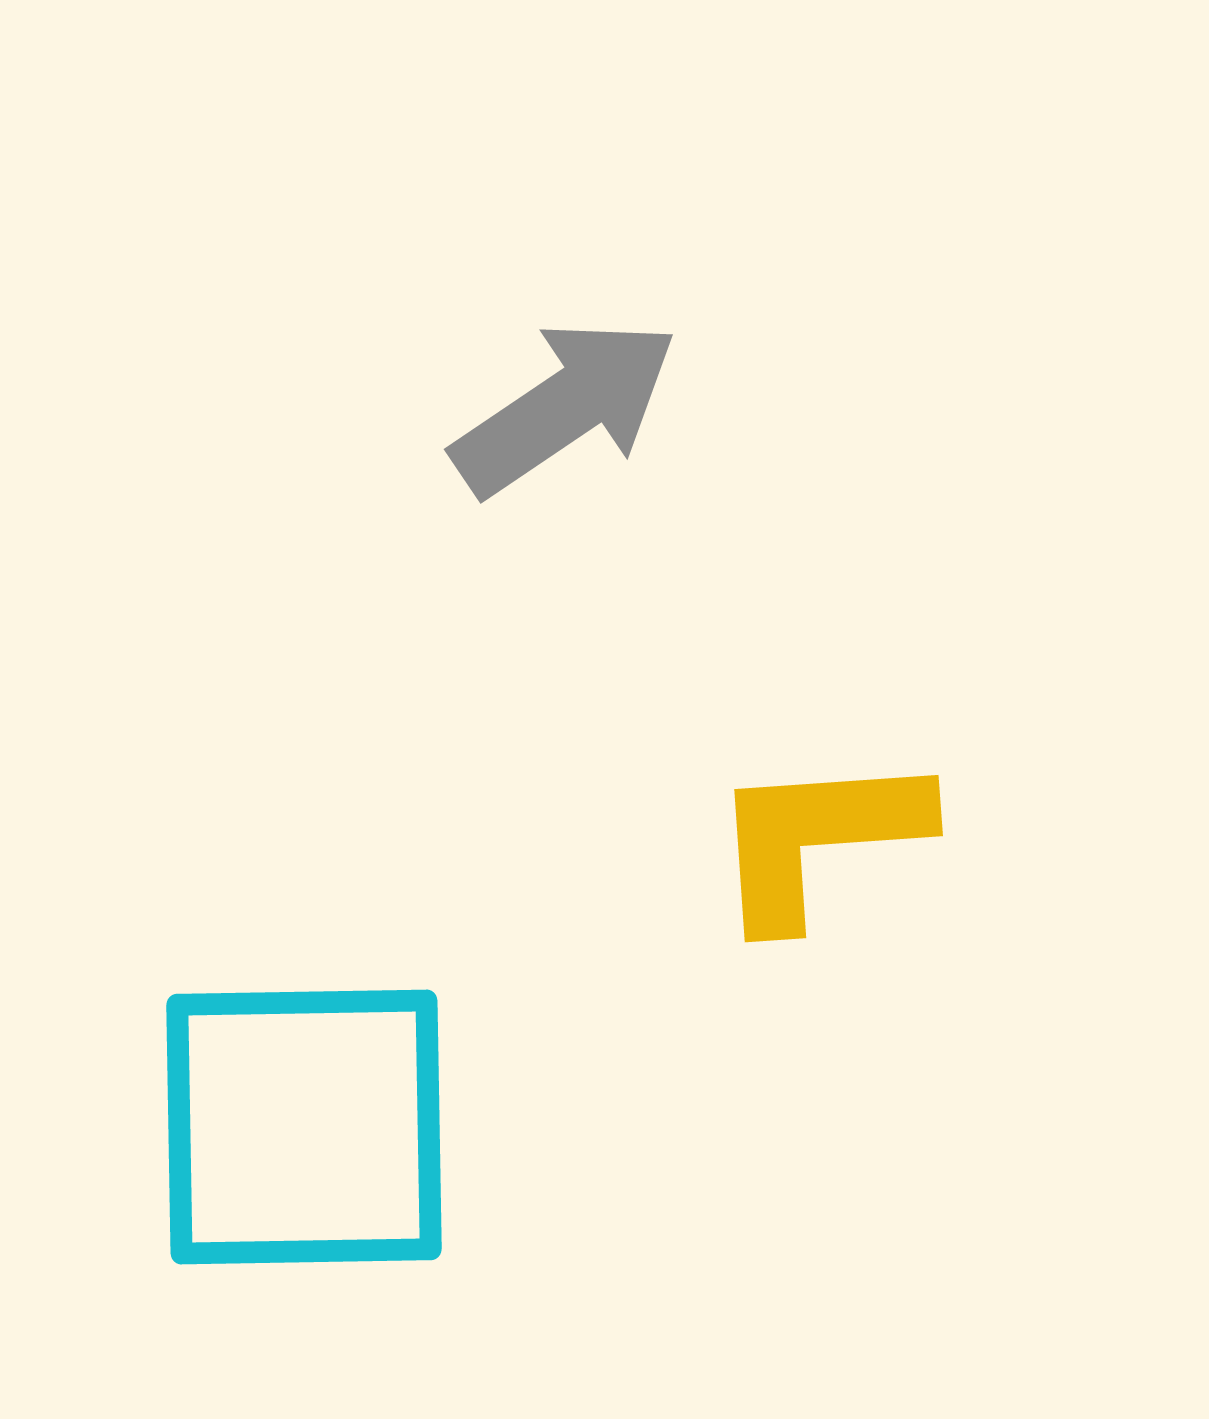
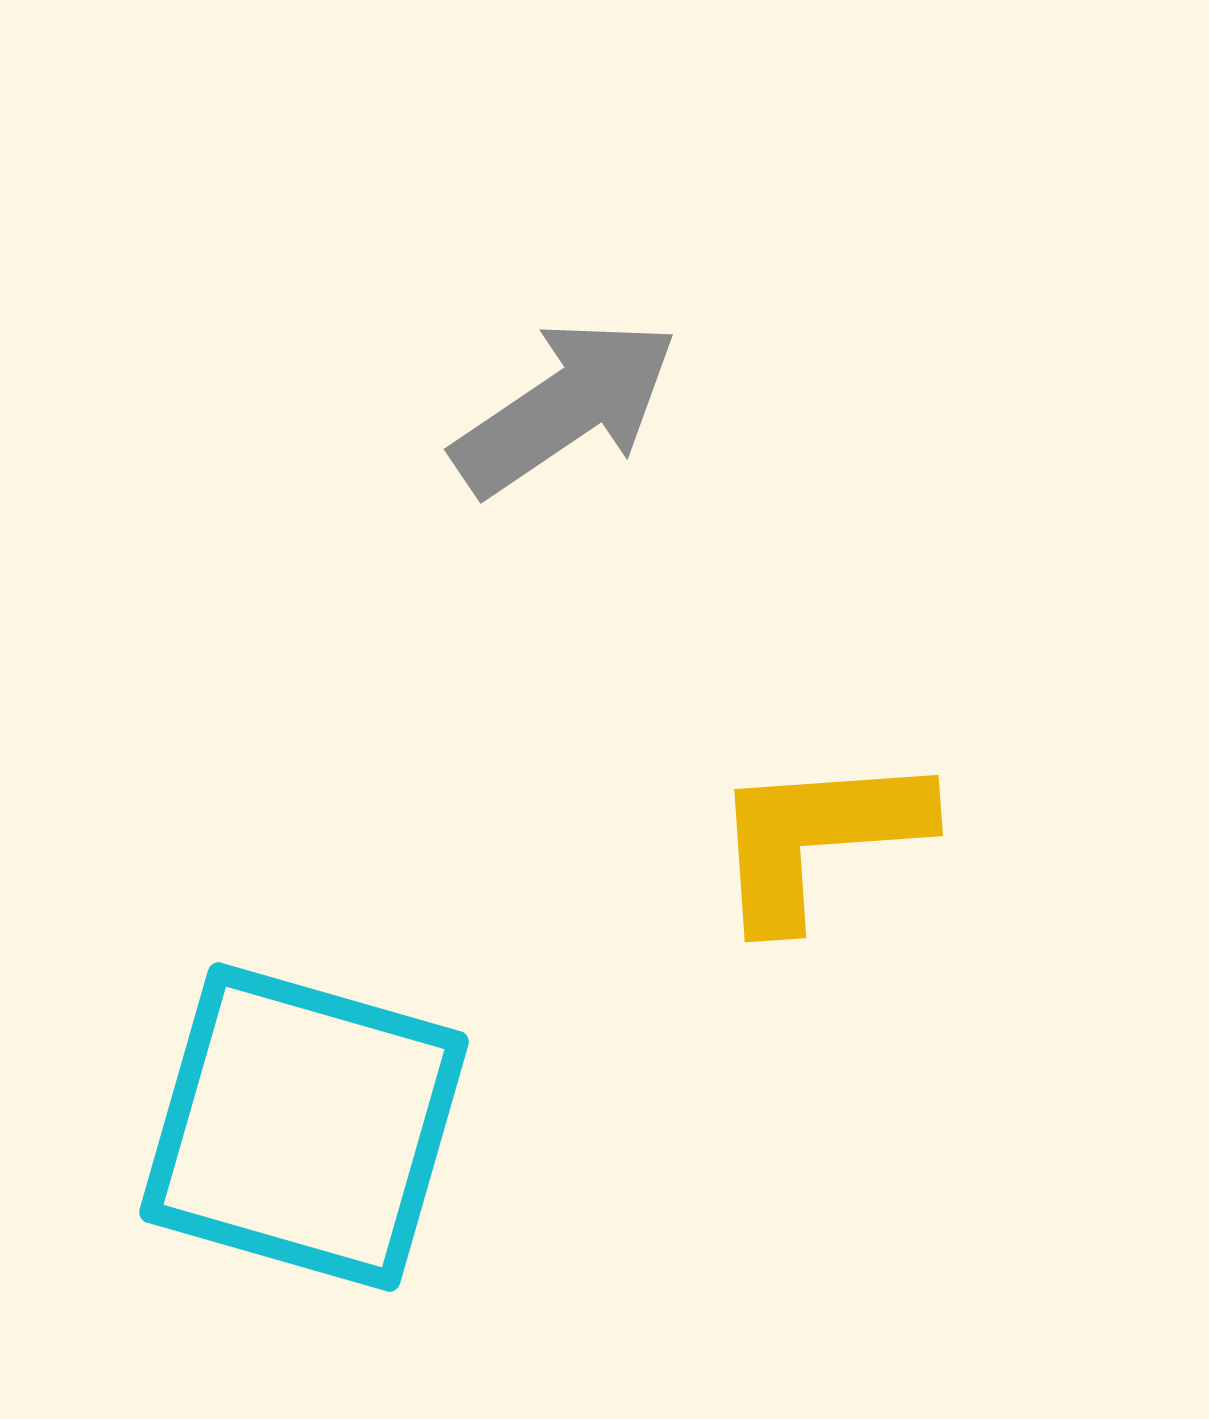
cyan square: rotated 17 degrees clockwise
